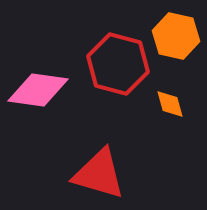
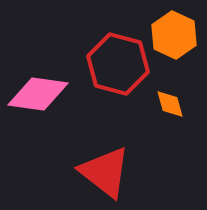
orange hexagon: moved 2 px left, 1 px up; rotated 12 degrees clockwise
pink diamond: moved 4 px down
red triangle: moved 6 px right, 2 px up; rotated 22 degrees clockwise
